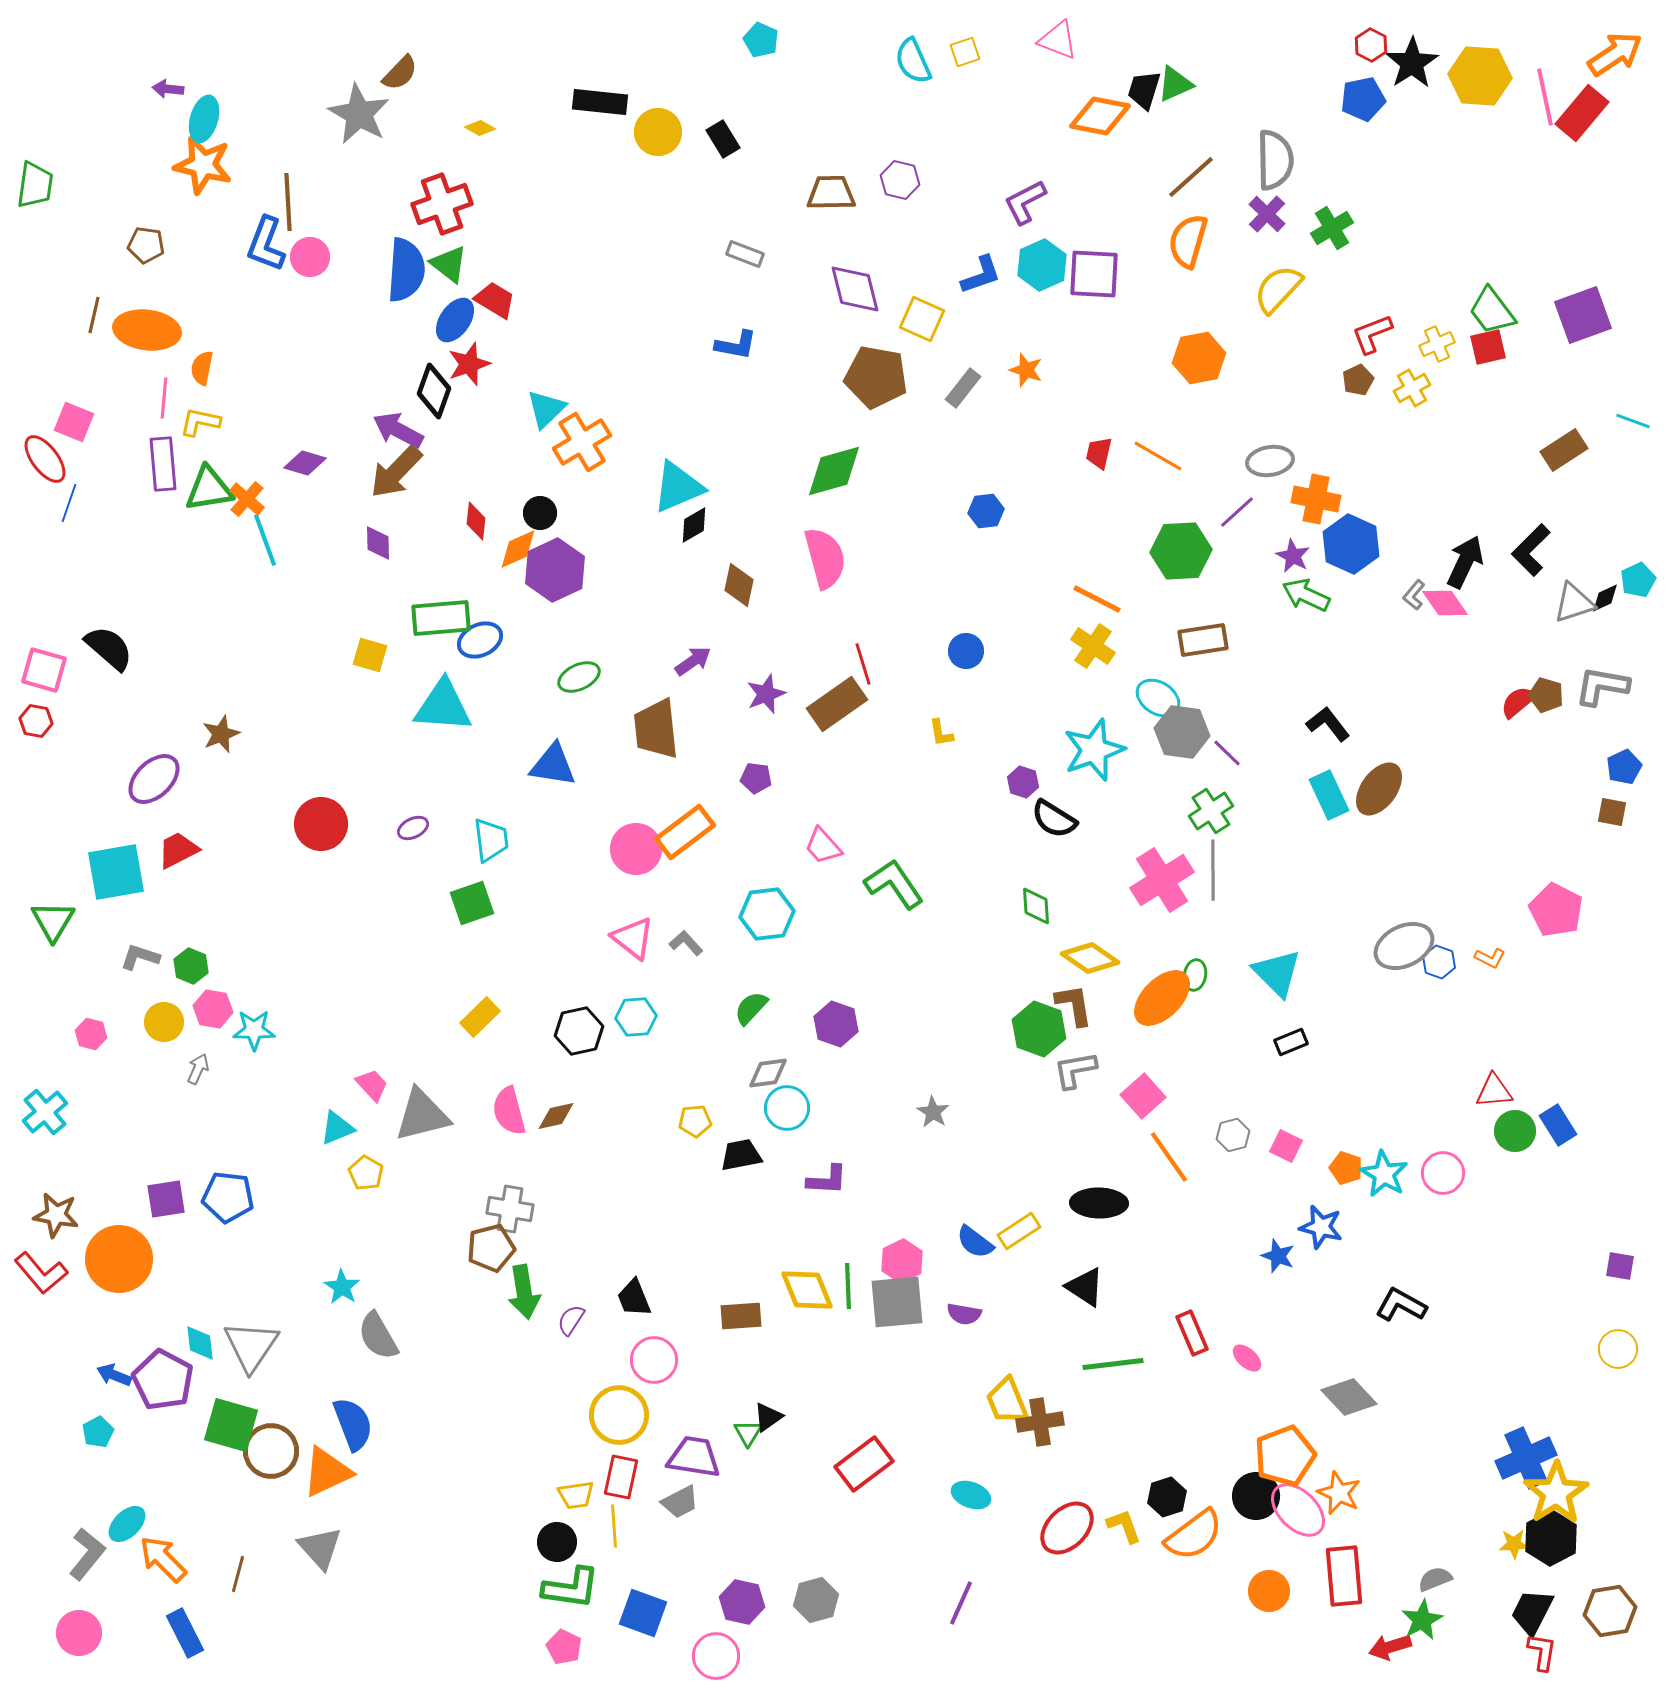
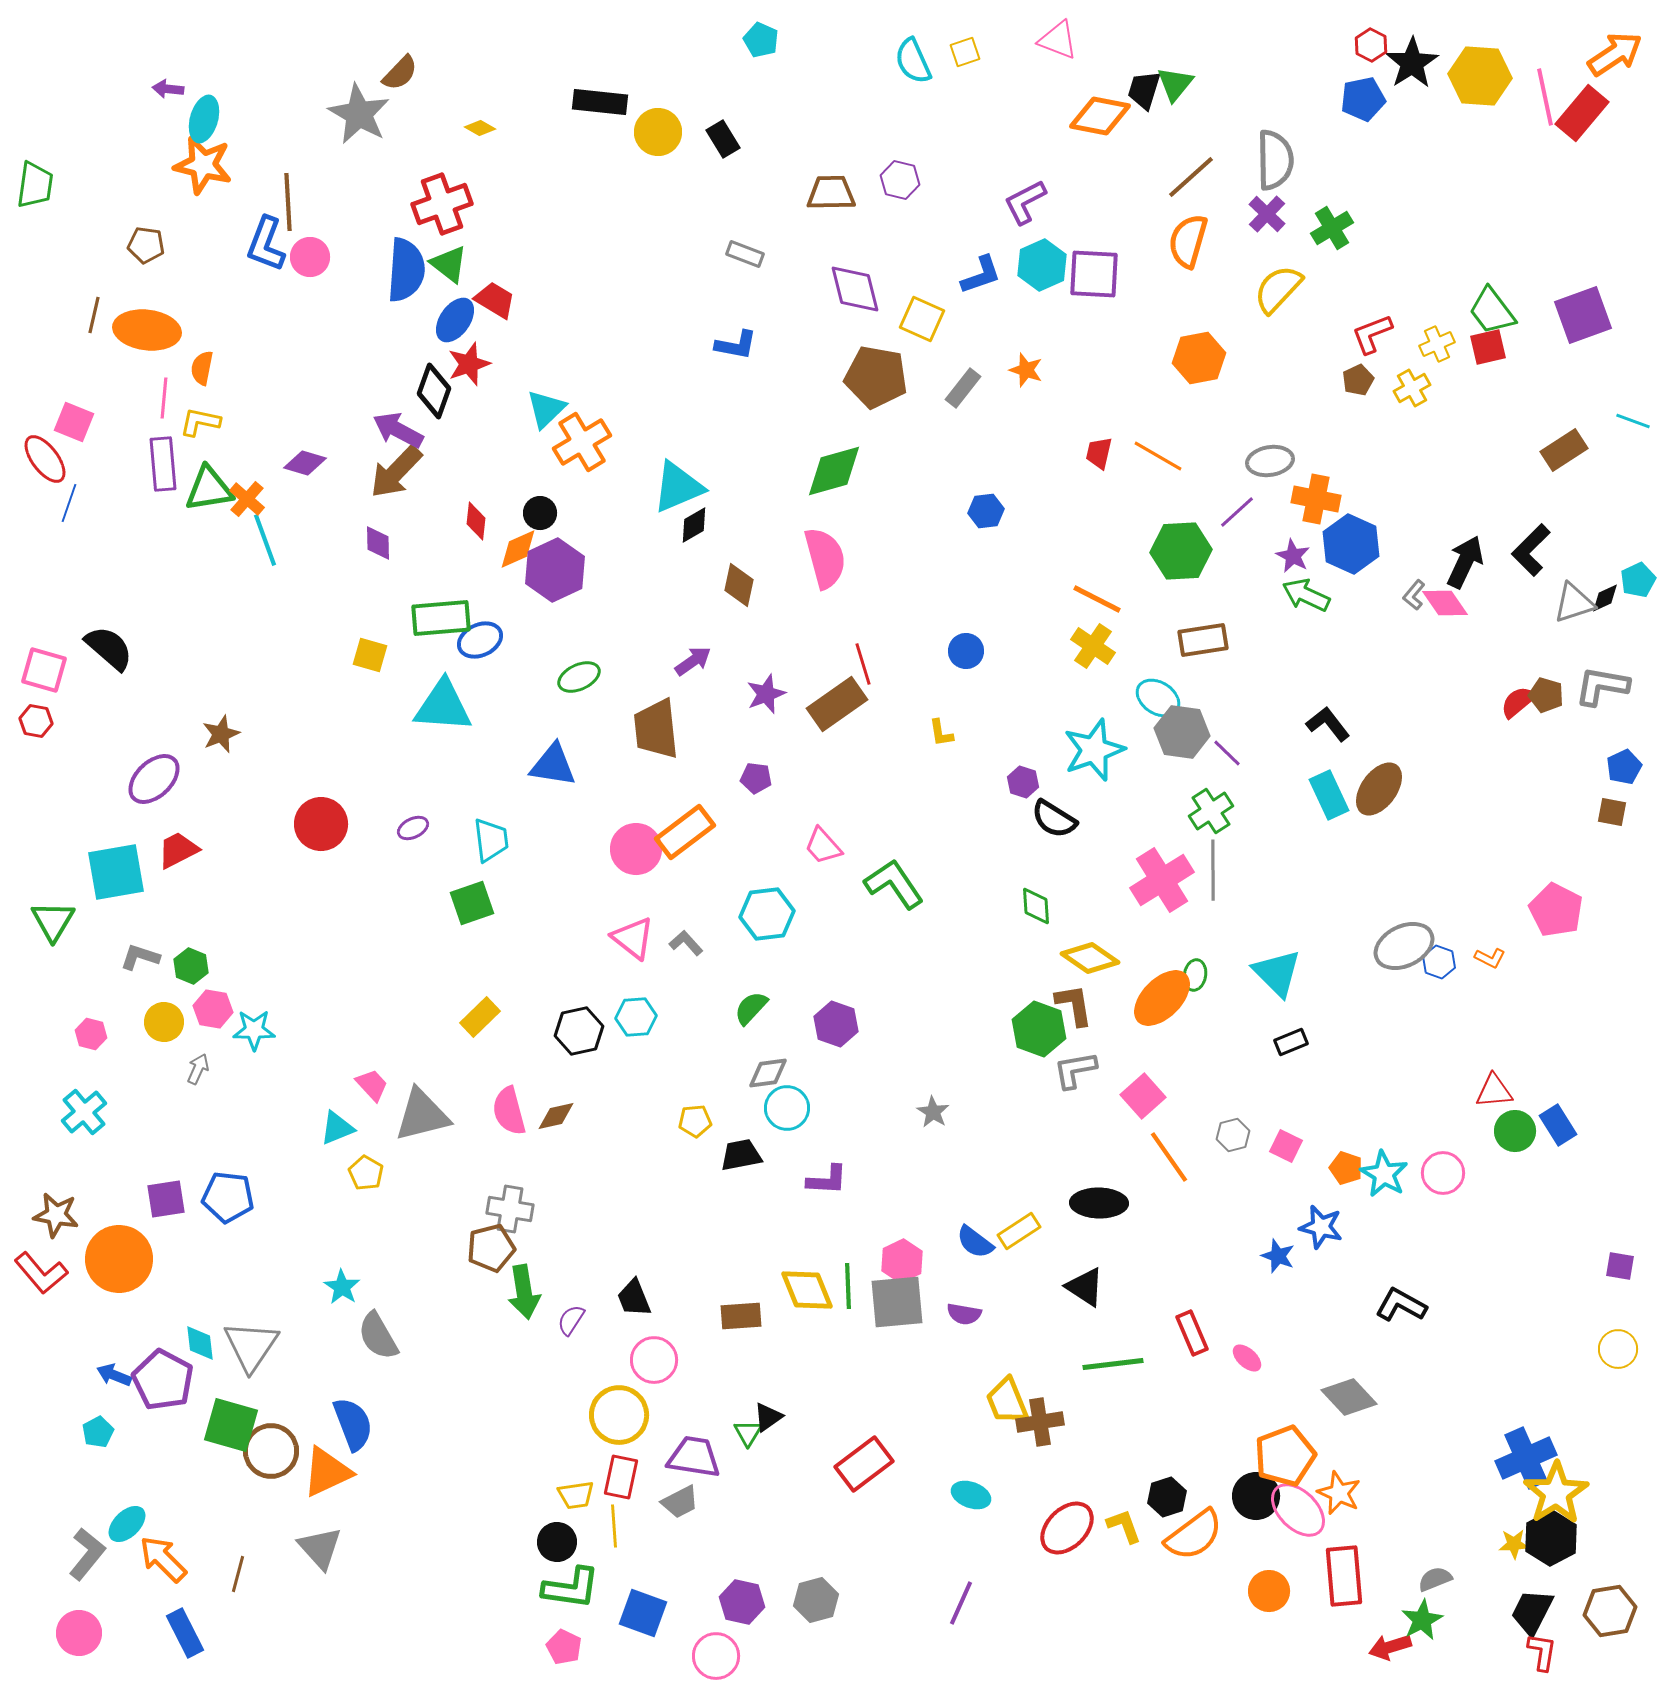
green triangle at (1175, 84): rotated 27 degrees counterclockwise
cyan cross at (45, 1112): moved 39 px right
